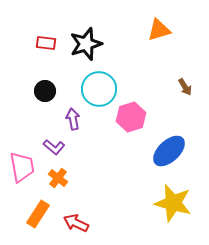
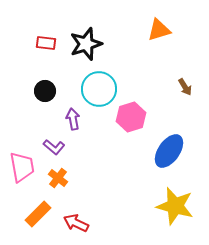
blue ellipse: rotated 12 degrees counterclockwise
yellow star: moved 2 px right, 3 px down
orange rectangle: rotated 12 degrees clockwise
